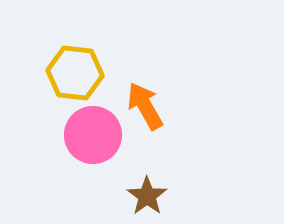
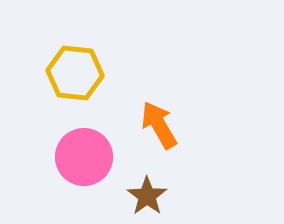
orange arrow: moved 14 px right, 19 px down
pink circle: moved 9 px left, 22 px down
